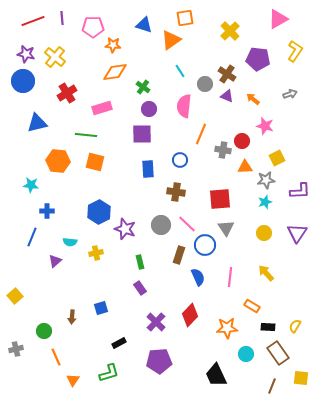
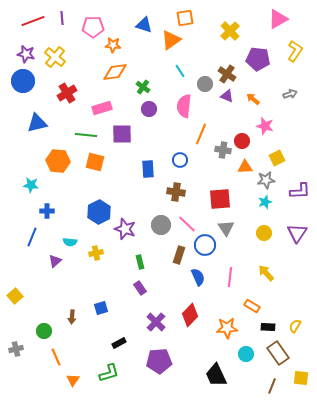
purple square at (142, 134): moved 20 px left
